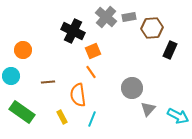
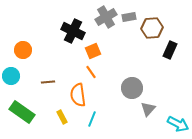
gray cross: rotated 20 degrees clockwise
cyan arrow: moved 8 px down
